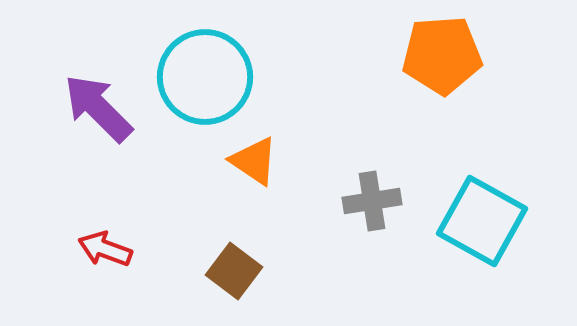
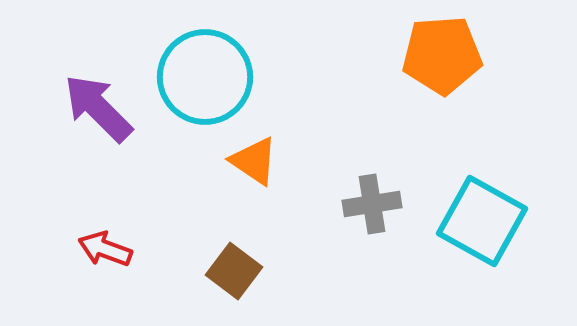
gray cross: moved 3 px down
